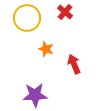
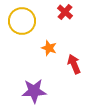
yellow circle: moved 5 px left, 3 px down
orange star: moved 3 px right, 1 px up
purple star: moved 1 px left, 4 px up
